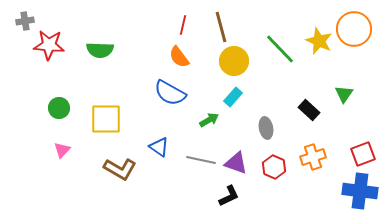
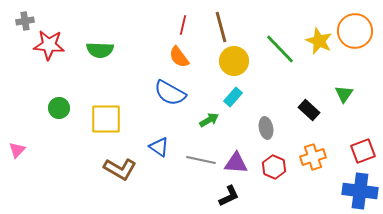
orange circle: moved 1 px right, 2 px down
pink triangle: moved 45 px left
red square: moved 3 px up
purple triangle: rotated 15 degrees counterclockwise
